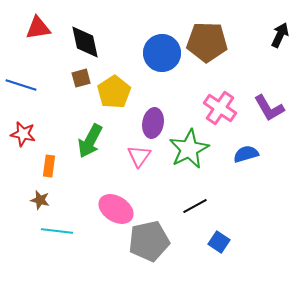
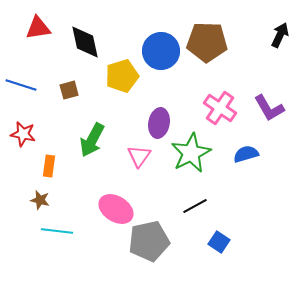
blue circle: moved 1 px left, 2 px up
brown square: moved 12 px left, 12 px down
yellow pentagon: moved 8 px right, 16 px up; rotated 16 degrees clockwise
purple ellipse: moved 6 px right
green arrow: moved 2 px right, 1 px up
green star: moved 2 px right, 4 px down
